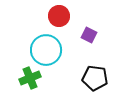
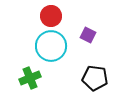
red circle: moved 8 px left
purple square: moved 1 px left
cyan circle: moved 5 px right, 4 px up
